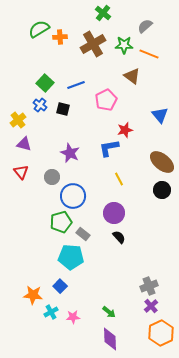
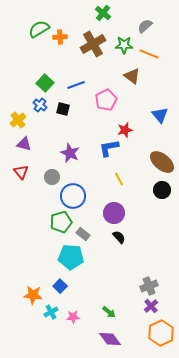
purple diamond: rotated 35 degrees counterclockwise
